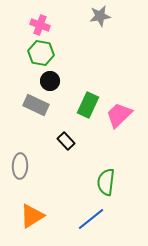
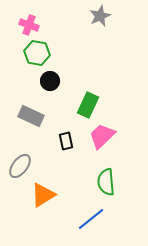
gray star: rotated 15 degrees counterclockwise
pink cross: moved 11 px left
green hexagon: moved 4 px left
gray rectangle: moved 5 px left, 11 px down
pink trapezoid: moved 17 px left, 21 px down
black rectangle: rotated 30 degrees clockwise
gray ellipse: rotated 35 degrees clockwise
green semicircle: rotated 12 degrees counterclockwise
orange triangle: moved 11 px right, 21 px up
